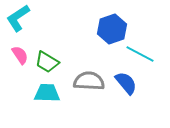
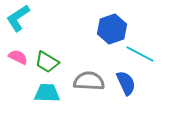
pink semicircle: moved 2 px left, 2 px down; rotated 30 degrees counterclockwise
blue semicircle: rotated 15 degrees clockwise
